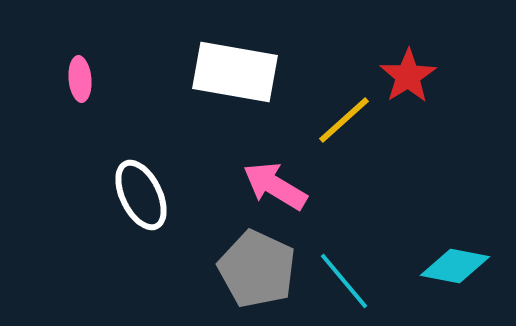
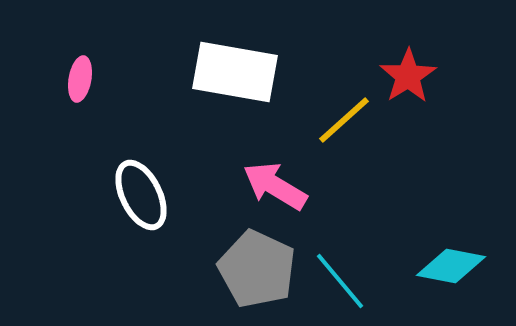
pink ellipse: rotated 15 degrees clockwise
cyan diamond: moved 4 px left
cyan line: moved 4 px left
